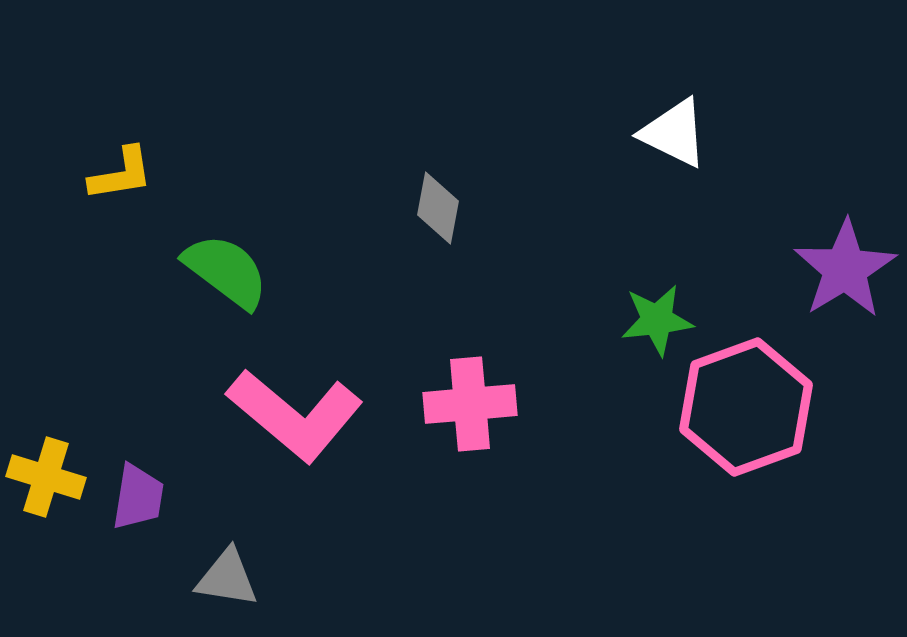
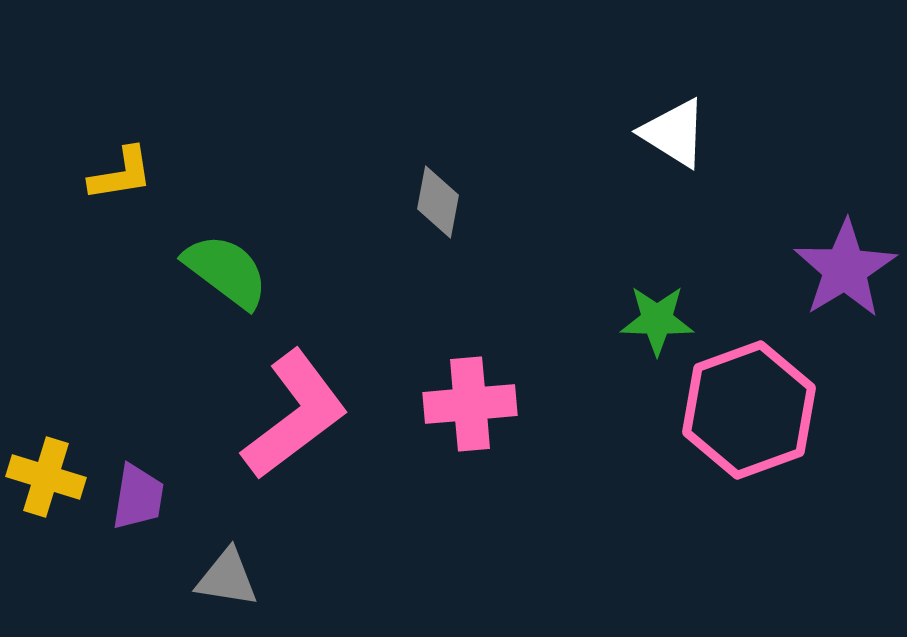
white triangle: rotated 6 degrees clockwise
gray diamond: moved 6 px up
green star: rotated 8 degrees clockwise
pink hexagon: moved 3 px right, 3 px down
pink L-shape: rotated 77 degrees counterclockwise
